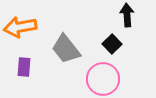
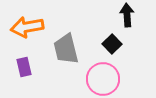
orange arrow: moved 7 px right
gray trapezoid: rotated 24 degrees clockwise
purple rectangle: rotated 18 degrees counterclockwise
